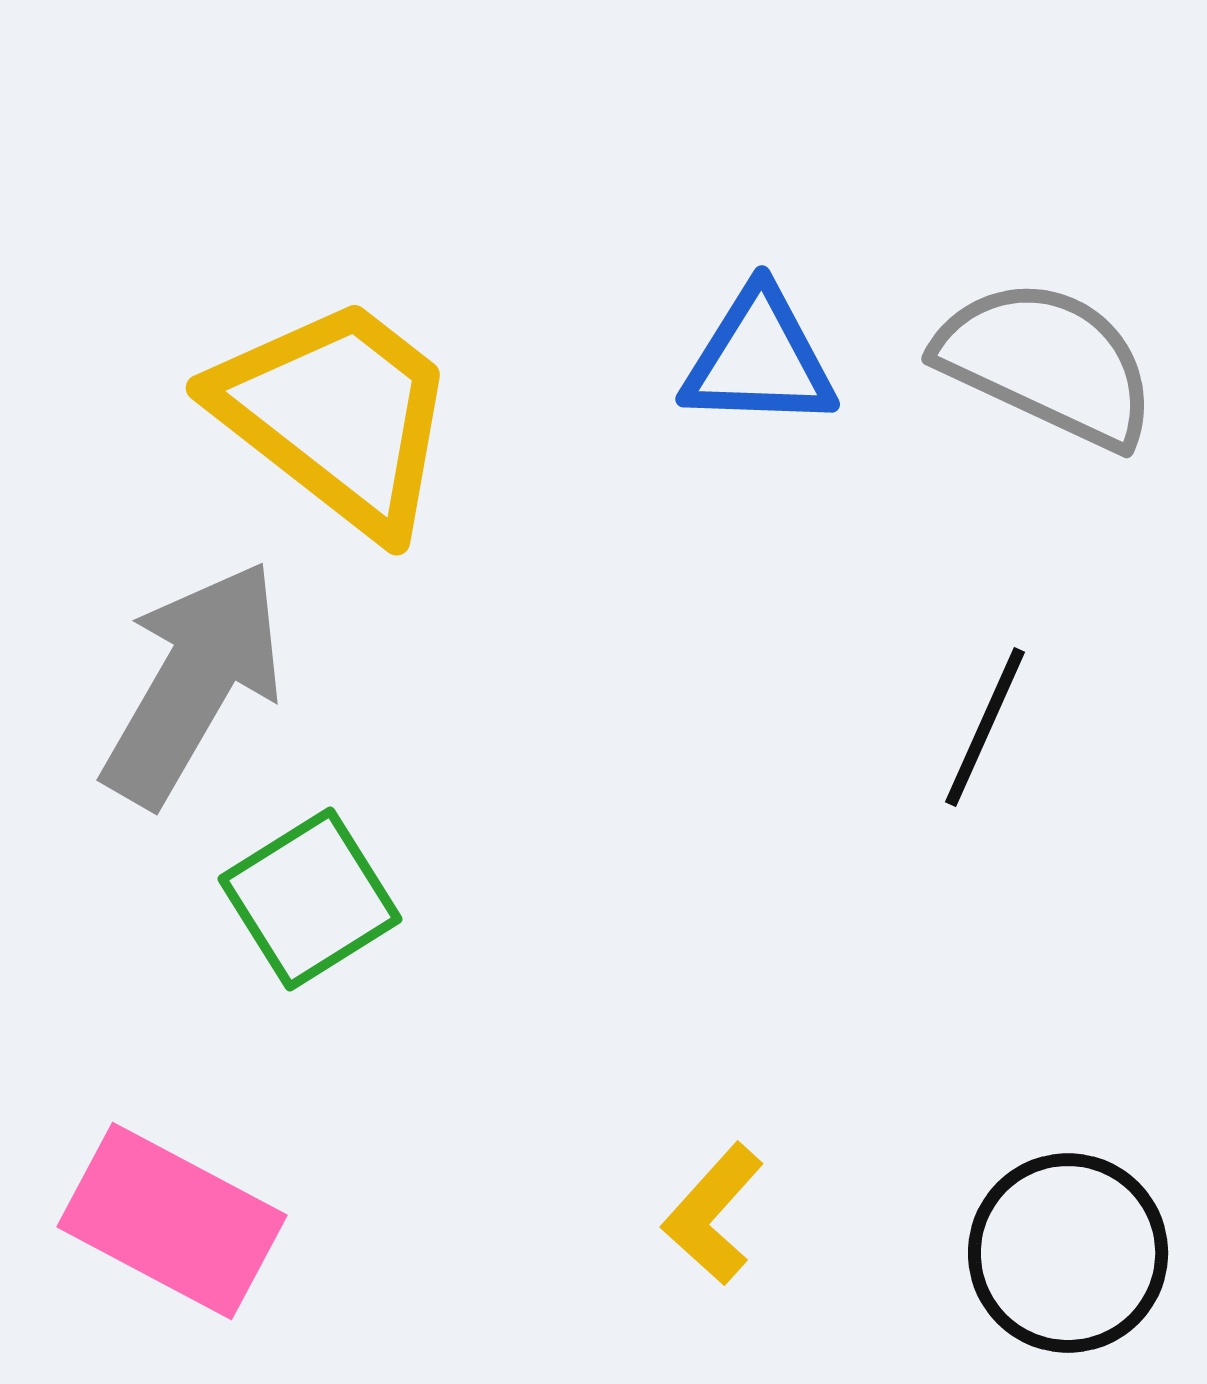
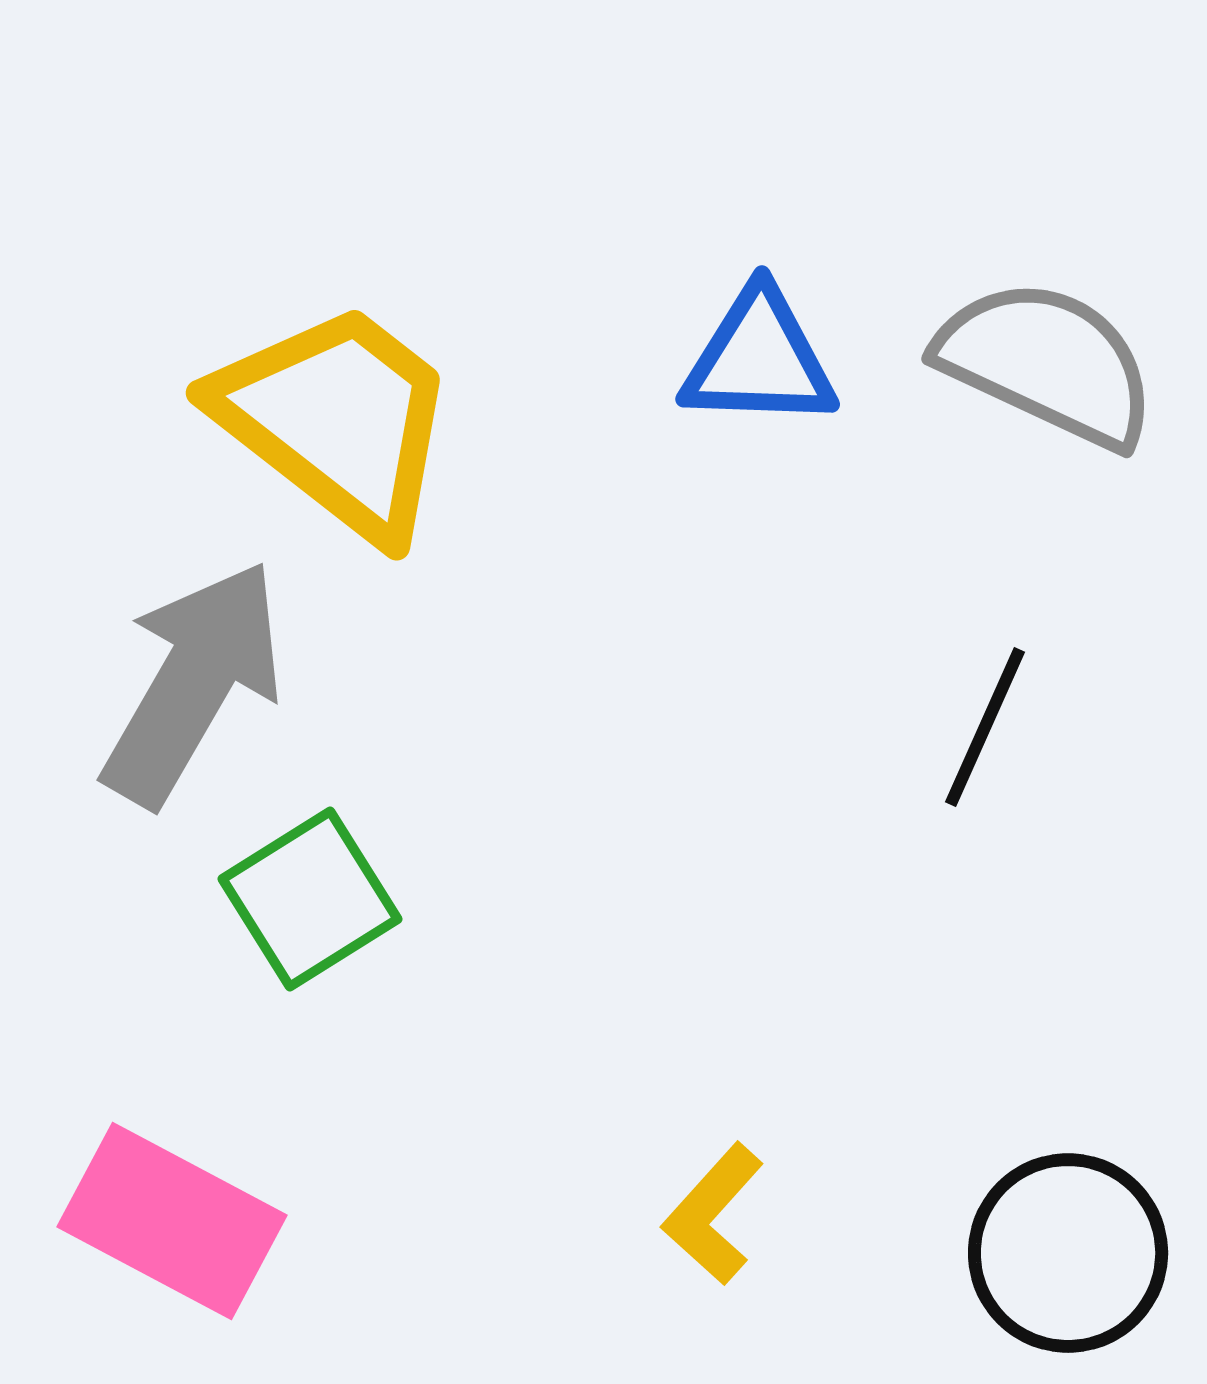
yellow trapezoid: moved 5 px down
